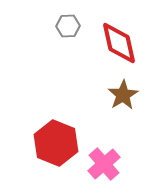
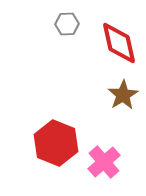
gray hexagon: moved 1 px left, 2 px up
pink cross: moved 2 px up
